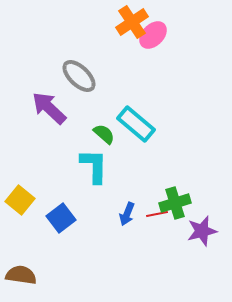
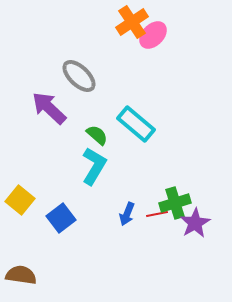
green semicircle: moved 7 px left, 1 px down
cyan L-shape: rotated 30 degrees clockwise
purple star: moved 7 px left, 8 px up; rotated 16 degrees counterclockwise
